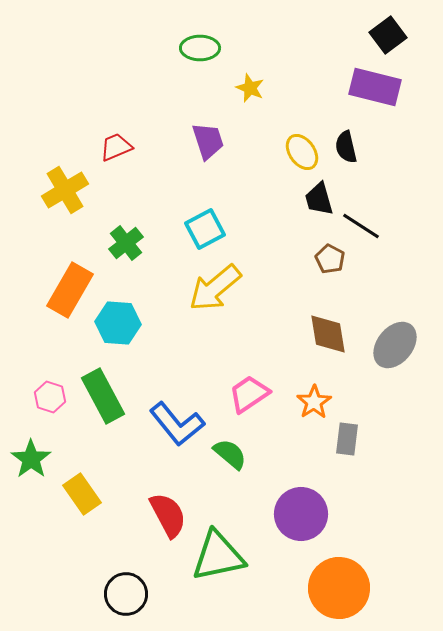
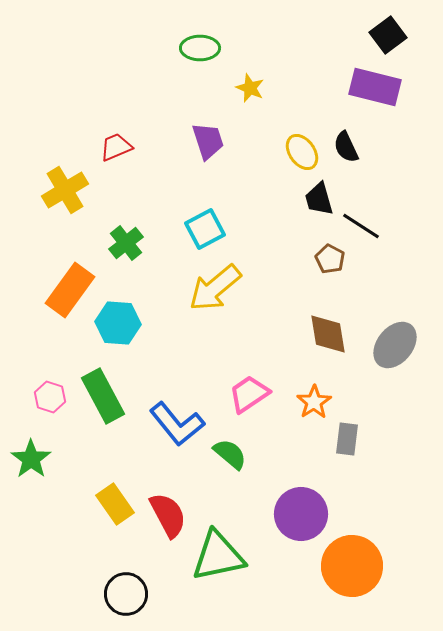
black semicircle: rotated 12 degrees counterclockwise
orange rectangle: rotated 6 degrees clockwise
yellow rectangle: moved 33 px right, 10 px down
orange circle: moved 13 px right, 22 px up
